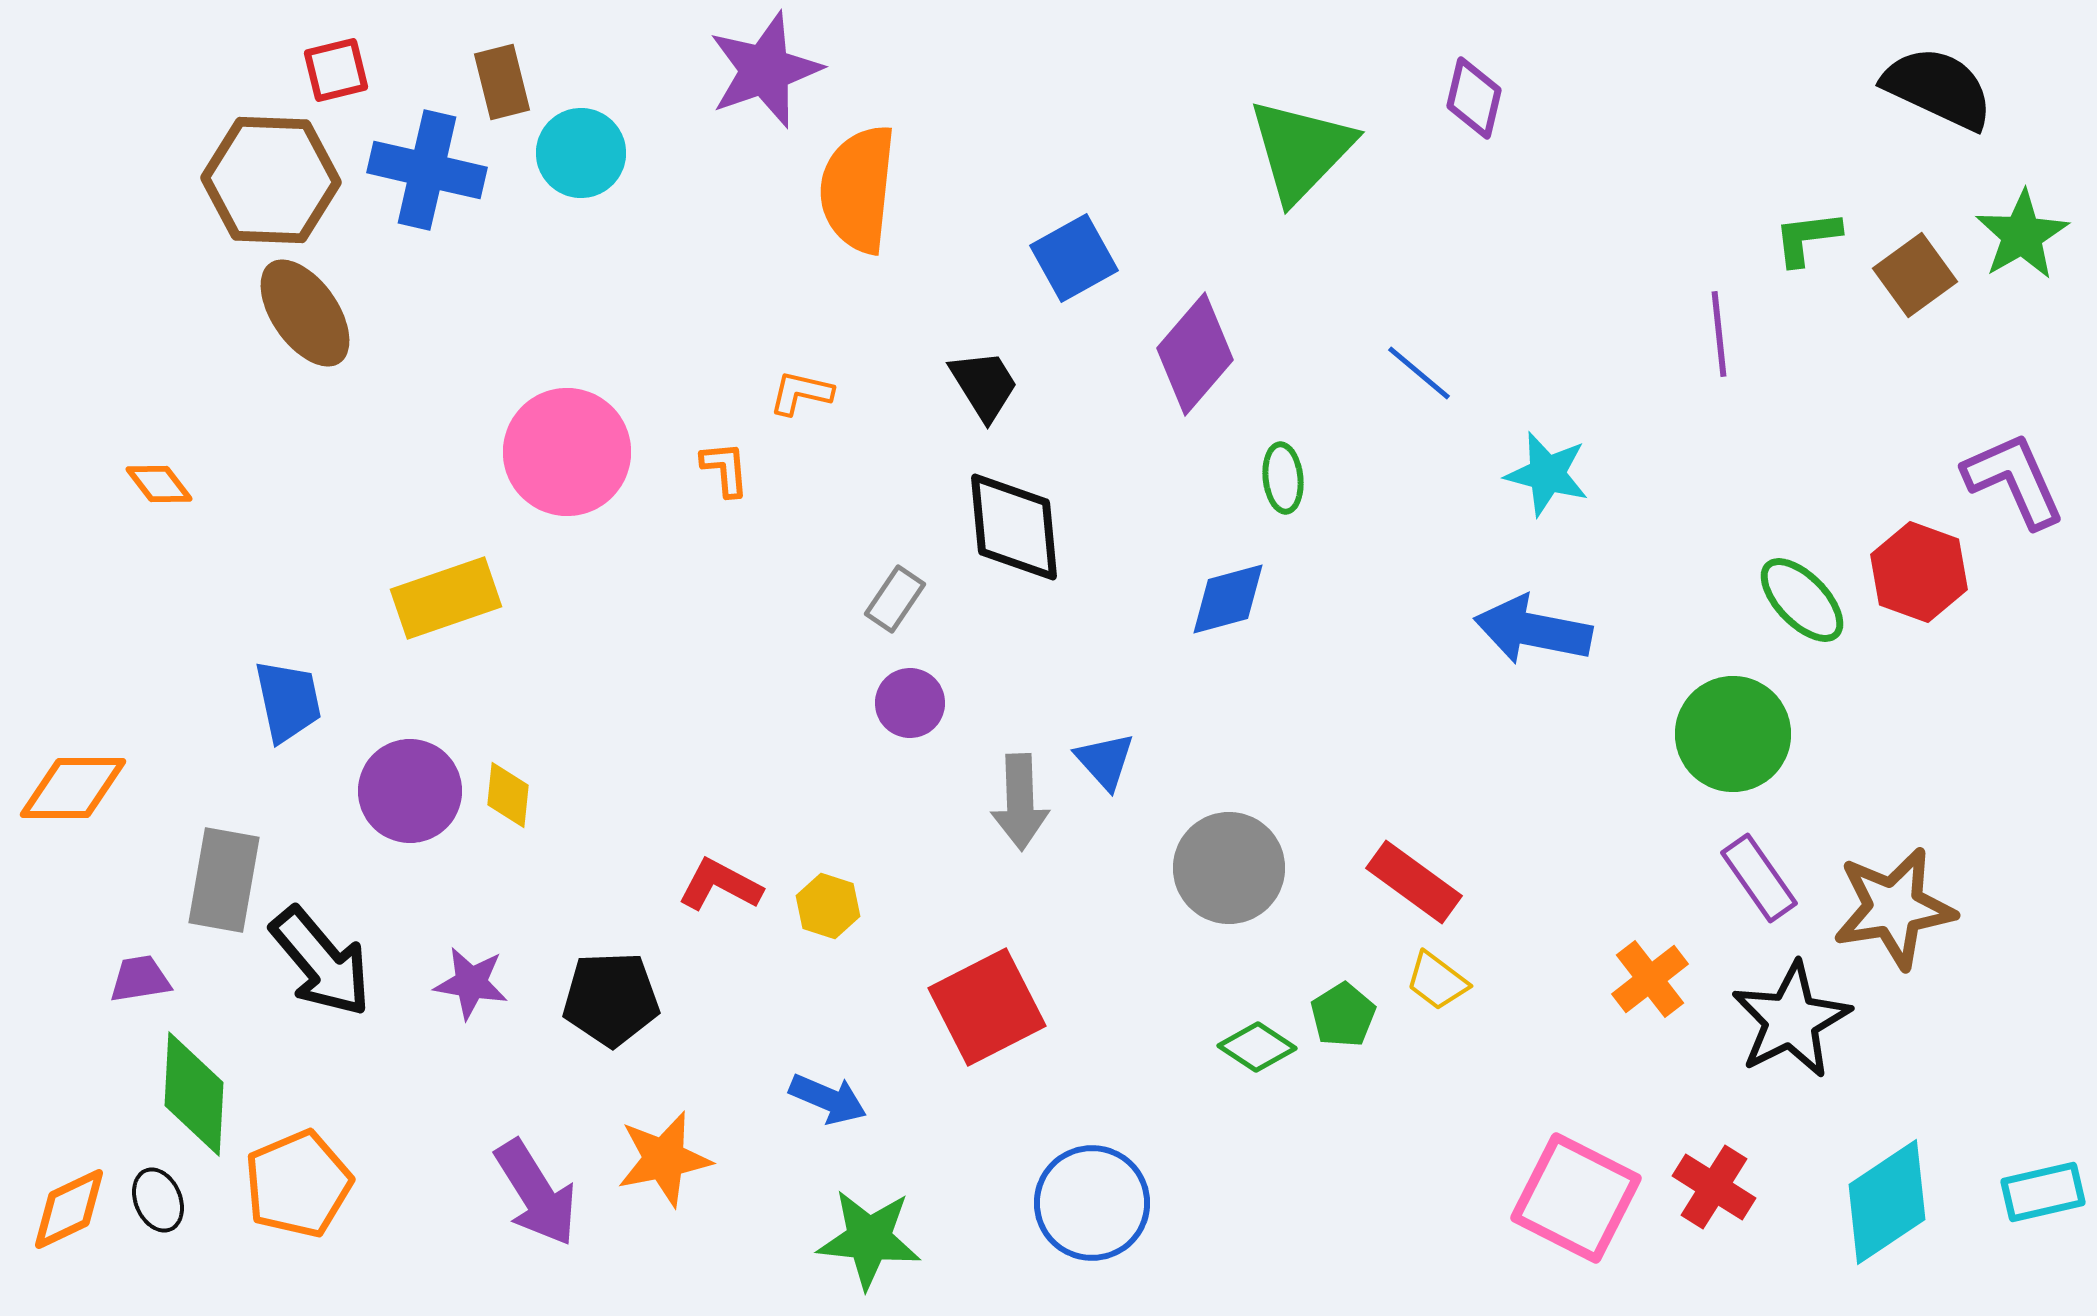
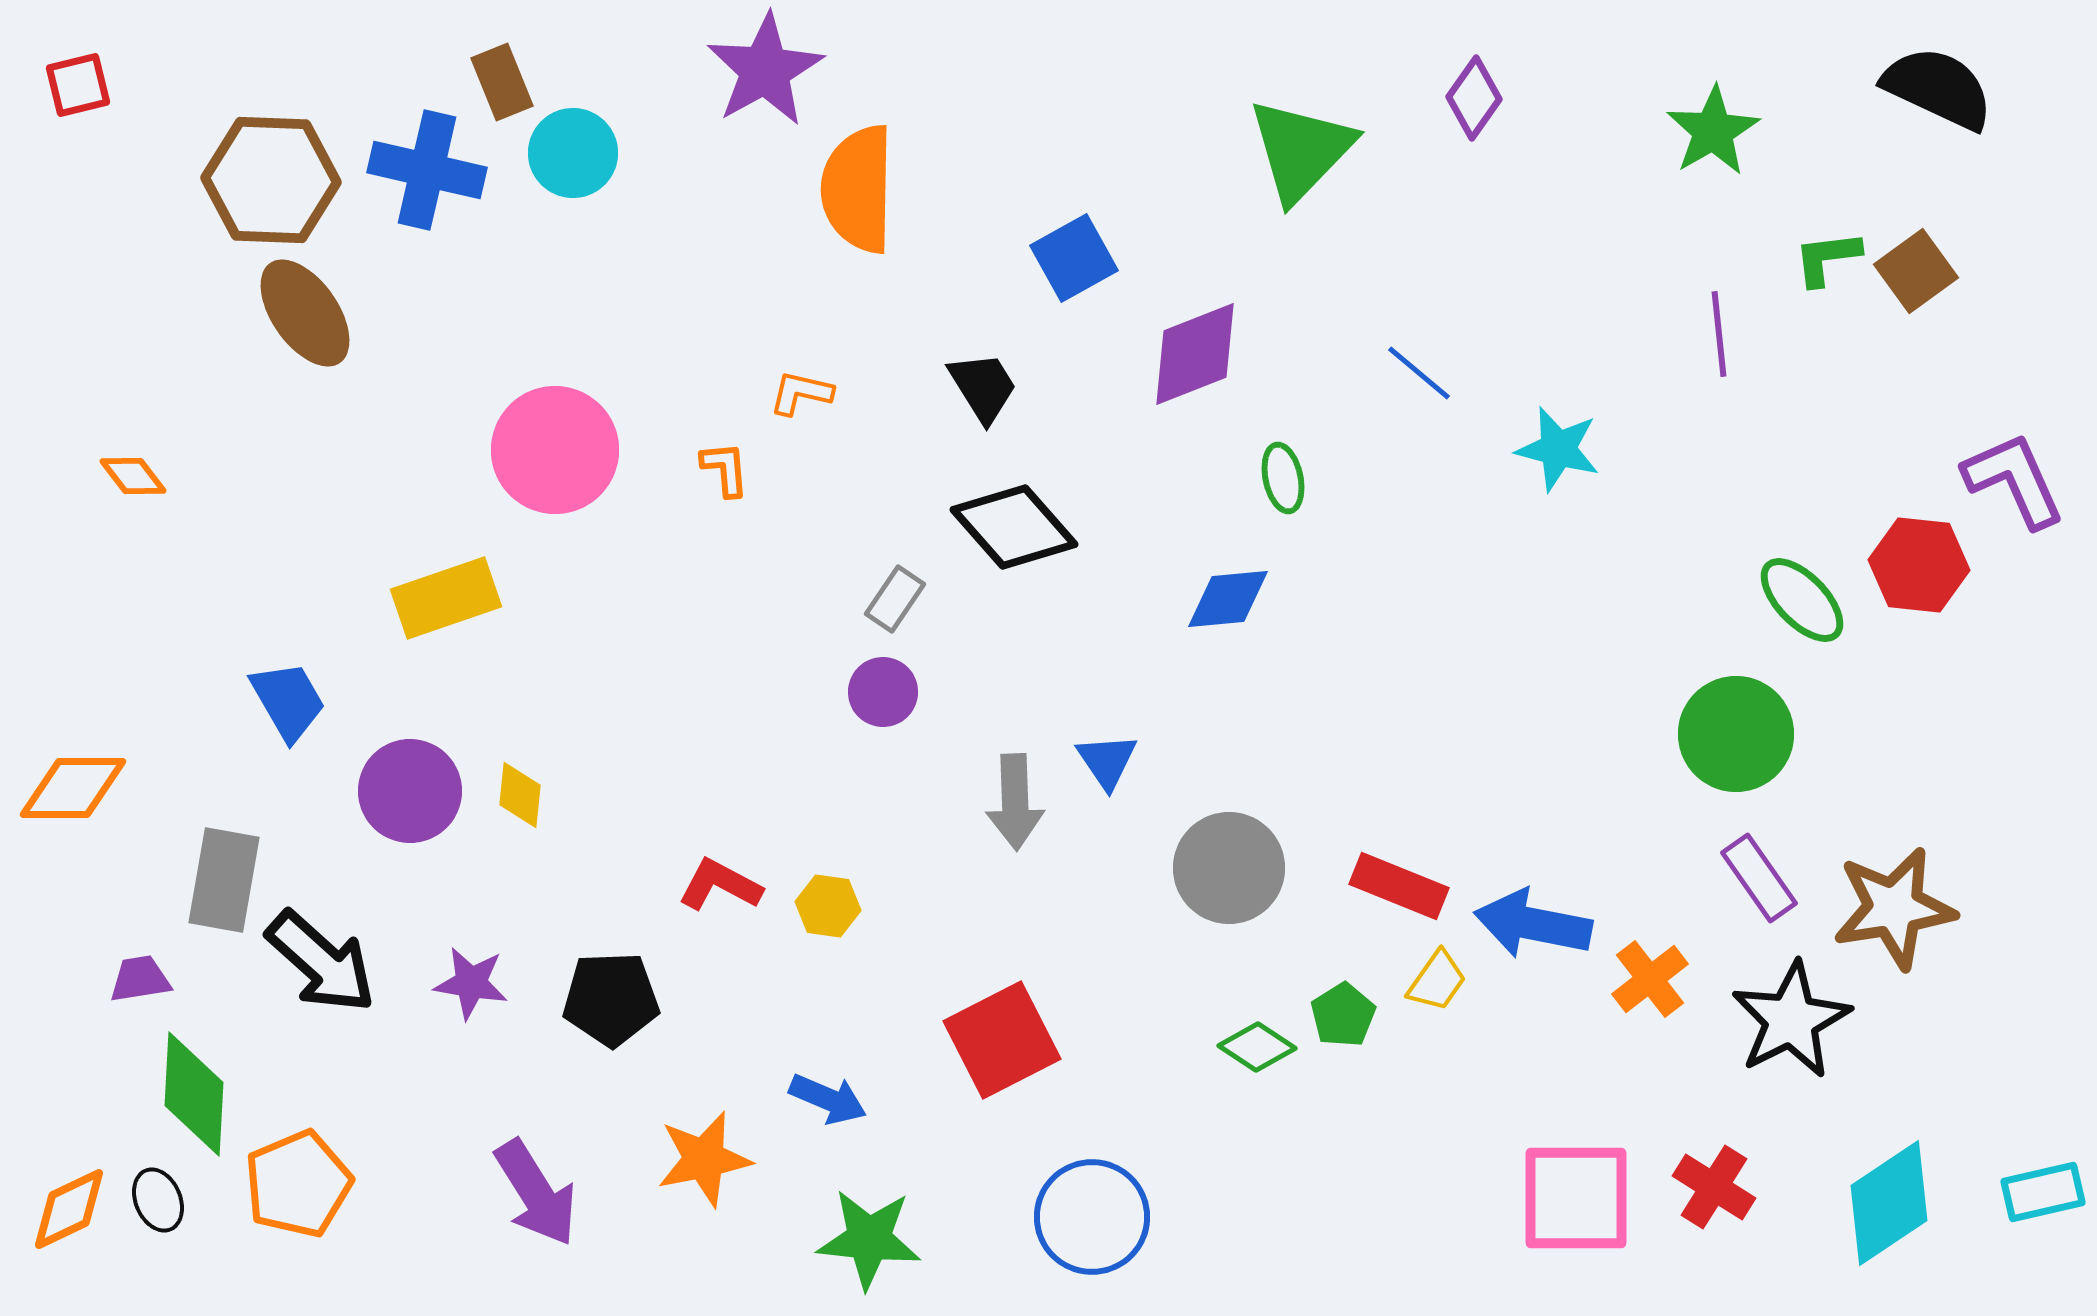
red square at (336, 70): moved 258 px left, 15 px down
purple star at (765, 70): rotated 10 degrees counterclockwise
brown rectangle at (502, 82): rotated 8 degrees counterclockwise
purple diamond at (1474, 98): rotated 22 degrees clockwise
cyan circle at (581, 153): moved 8 px left
orange semicircle at (858, 189): rotated 5 degrees counterclockwise
green star at (2022, 235): moved 309 px left, 104 px up
green L-shape at (1807, 238): moved 20 px right, 20 px down
brown square at (1915, 275): moved 1 px right, 4 px up
purple diamond at (1195, 354): rotated 28 degrees clockwise
black trapezoid at (984, 385): moved 1 px left, 2 px down
pink circle at (567, 452): moved 12 px left, 2 px up
cyan star at (1547, 474): moved 11 px right, 25 px up
green ellipse at (1283, 478): rotated 6 degrees counterclockwise
orange diamond at (159, 484): moved 26 px left, 8 px up
black diamond at (1014, 527): rotated 36 degrees counterclockwise
red hexagon at (1919, 572): moved 7 px up; rotated 14 degrees counterclockwise
blue diamond at (1228, 599): rotated 10 degrees clockwise
blue arrow at (1533, 630): moved 294 px down
blue trapezoid at (288, 701): rotated 18 degrees counterclockwise
purple circle at (910, 703): moved 27 px left, 11 px up
green circle at (1733, 734): moved 3 px right
blue triangle at (1105, 761): moved 2 px right; rotated 8 degrees clockwise
yellow diamond at (508, 795): moved 12 px right
gray arrow at (1020, 802): moved 5 px left
red rectangle at (1414, 882): moved 15 px left, 4 px down; rotated 14 degrees counterclockwise
yellow hexagon at (828, 906): rotated 10 degrees counterclockwise
black arrow at (321, 962): rotated 8 degrees counterclockwise
yellow trapezoid at (1437, 981): rotated 92 degrees counterclockwise
red square at (987, 1007): moved 15 px right, 33 px down
orange star at (664, 1159): moved 40 px right
pink square at (1576, 1198): rotated 27 degrees counterclockwise
cyan diamond at (1887, 1202): moved 2 px right, 1 px down
blue circle at (1092, 1203): moved 14 px down
